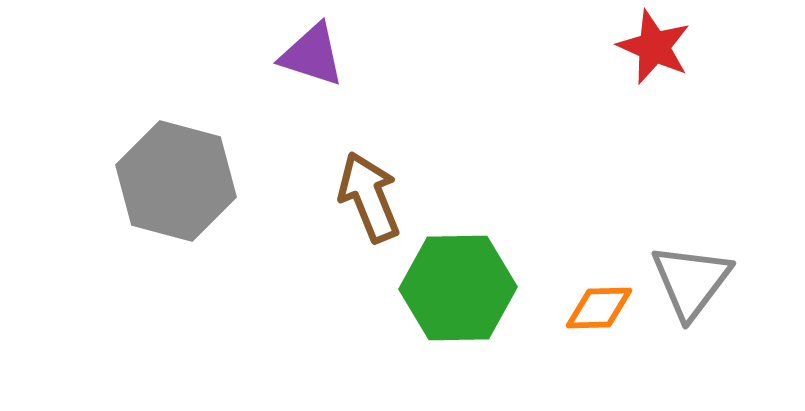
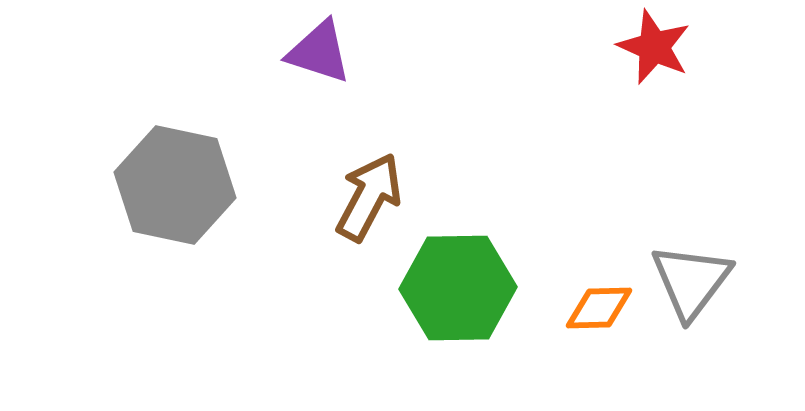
purple triangle: moved 7 px right, 3 px up
gray hexagon: moved 1 px left, 4 px down; rotated 3 degrees counterclockwise
brown arrow: rotated 50 degrees clockwise
